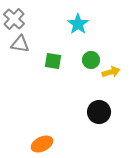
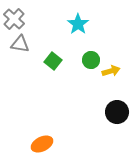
green square: rotated 30 degrees clockwise
yellow arrow: moved 1 px up
black circle: moved 18 px right
